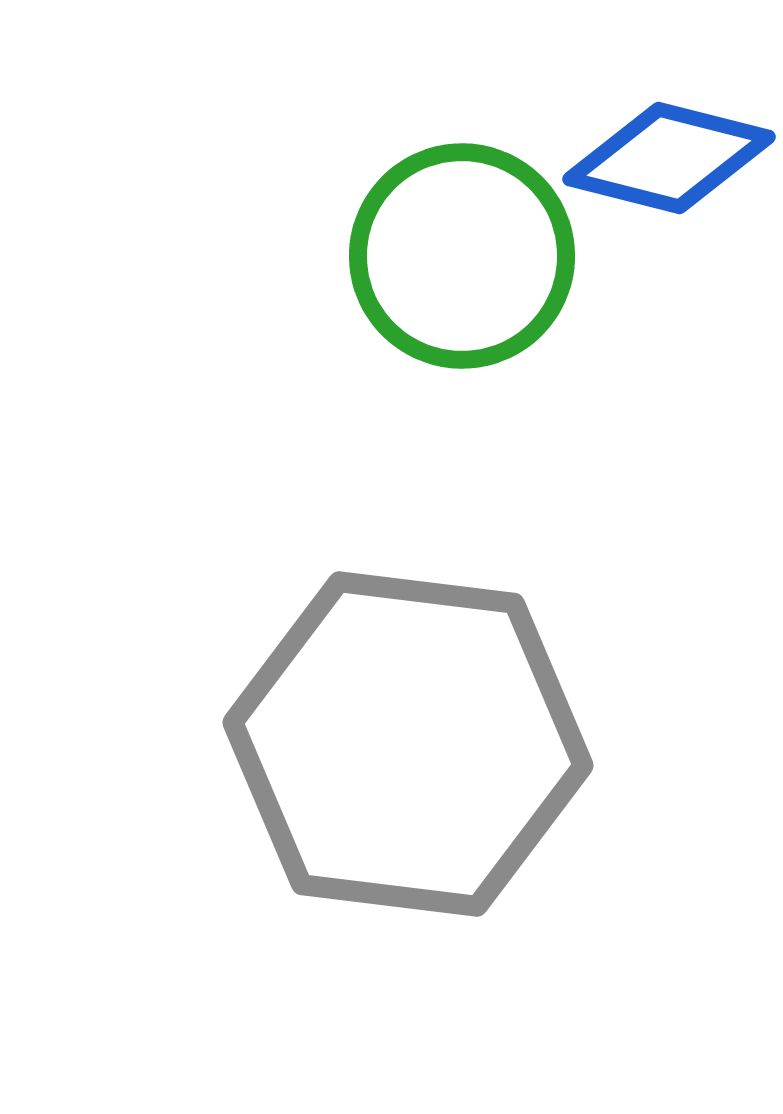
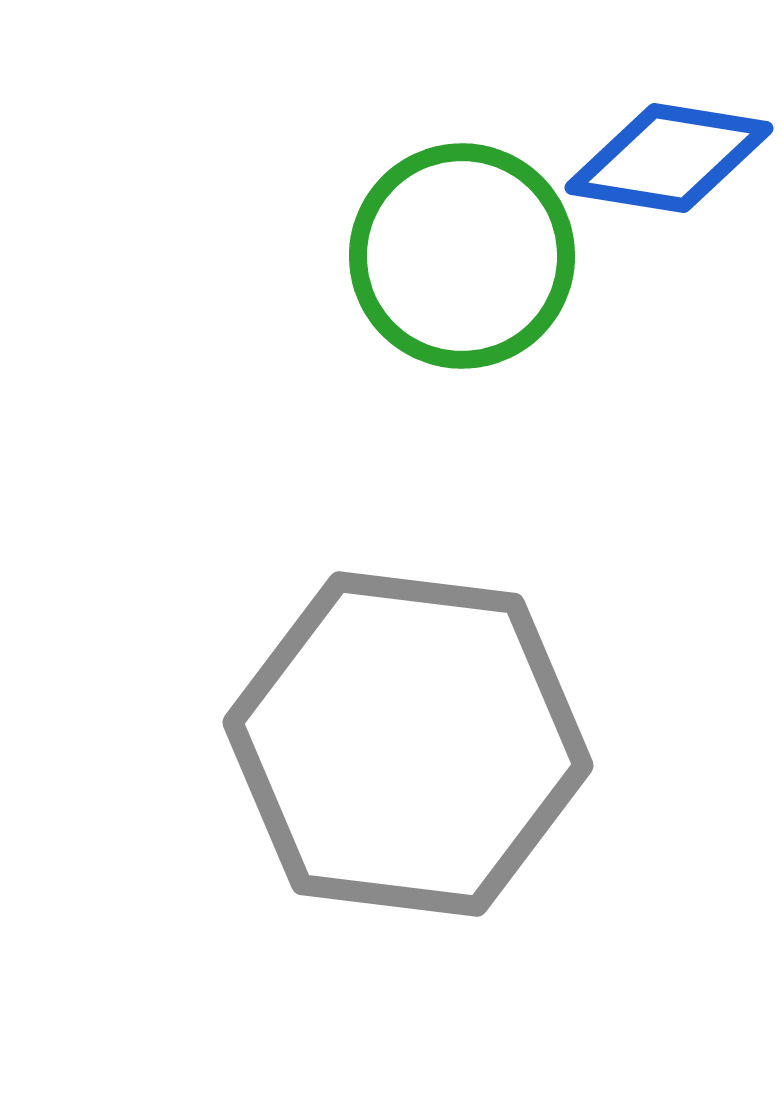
blue diamond: rotated 5 degrees counterclockwise
